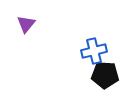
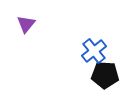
blue cross: rotated 25 degrees counterclockwise
